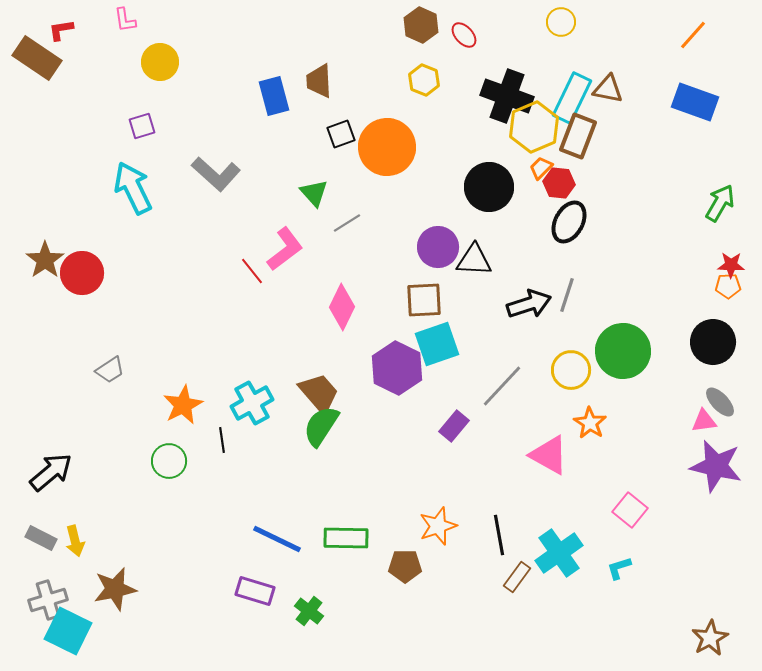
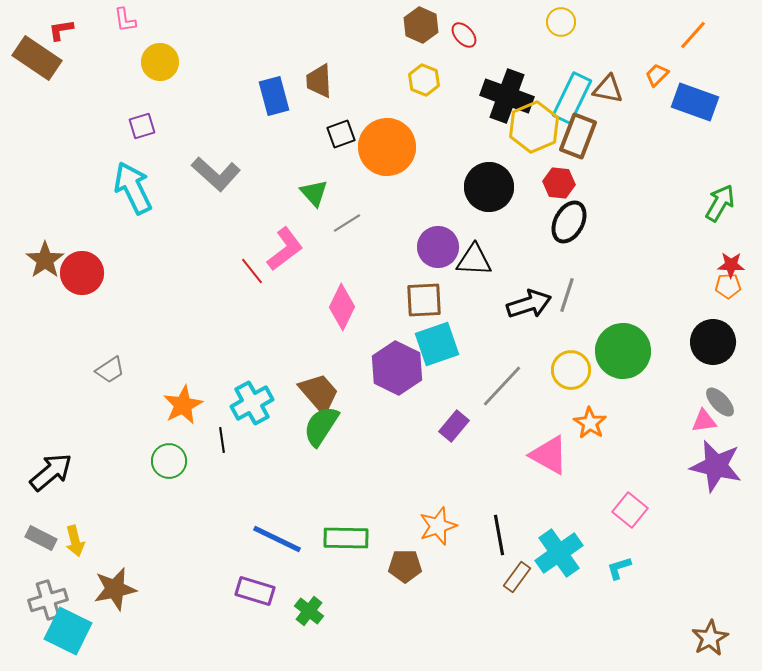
orange trapezoid at (541, 168): moved 116 px right, 93 px up
